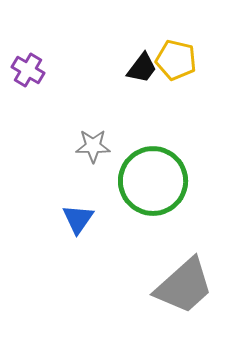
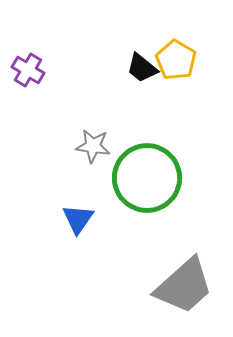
yellow pentagon: rotated 18 degrees clockwise
black trapezoid: rotated 92 degrees clockwise
gray star: rotated 8 degrees clockwise
green circle: moved 6 px left, 3 px up
